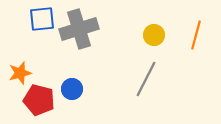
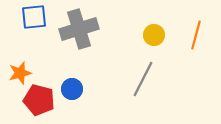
blue square: moved 8 px left, 2 px up
gray line: moved 3 px left
